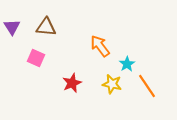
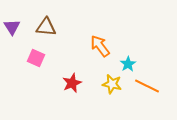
cyan star: moved 1 px right
orange line: rotated 30 degrees counterclockwise
